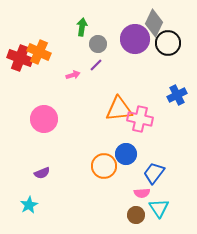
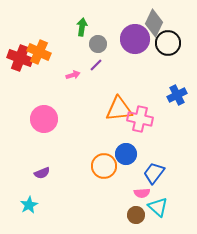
cyan triangle: moved 1 px left, 1 px up; rotated 15 degrees counterclockwise
